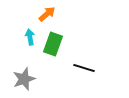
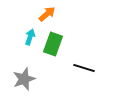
cyan arrow: rotated 28 degrees clockwise
